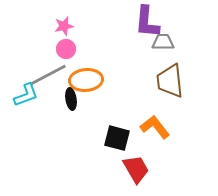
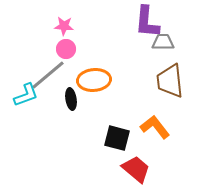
pink star: rotated 18 degrees clockwise
gray line: rotated 12 degrees counterclockwise
orange ellipse: moved 8 px right
red trapezoid: rotated 20 degrees counterclockwise
